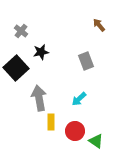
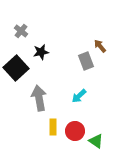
brown arrow: moved 1 px right, 21 px down
cyan arrow: moved 3 px up
yellow rectangle: moved 2 px right, 5 px down
